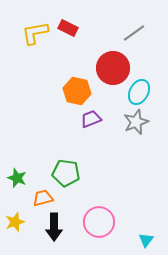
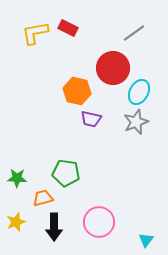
purple trapezoid: rotated 145 degrees counterclockwise
green star: rotated 18 degrees counterclockwise
yellow star: moved 1 px right
